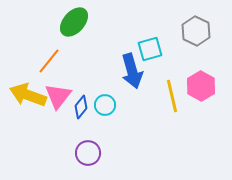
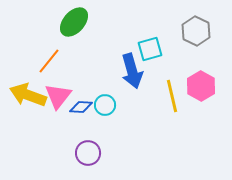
blue diamond: rotated 55 degrees clockwise
